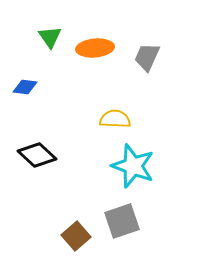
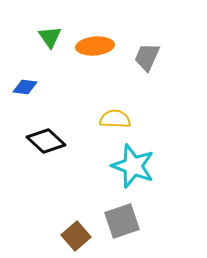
orange ellipse: moved 2 px up
black diamond: moved 9 px right, 14 px up
